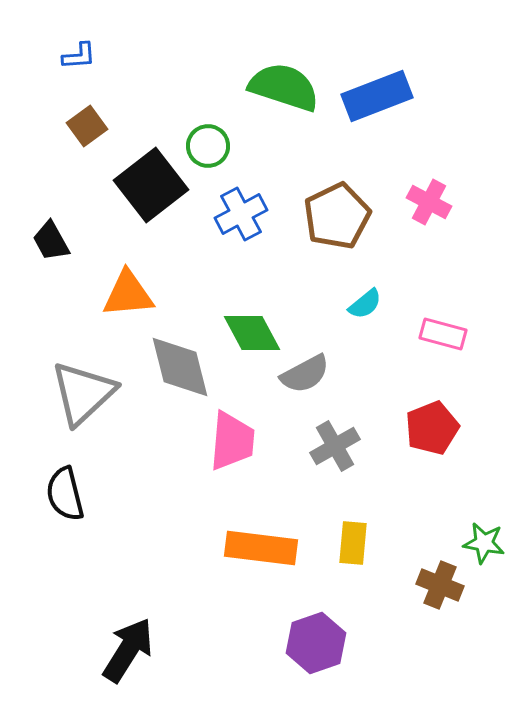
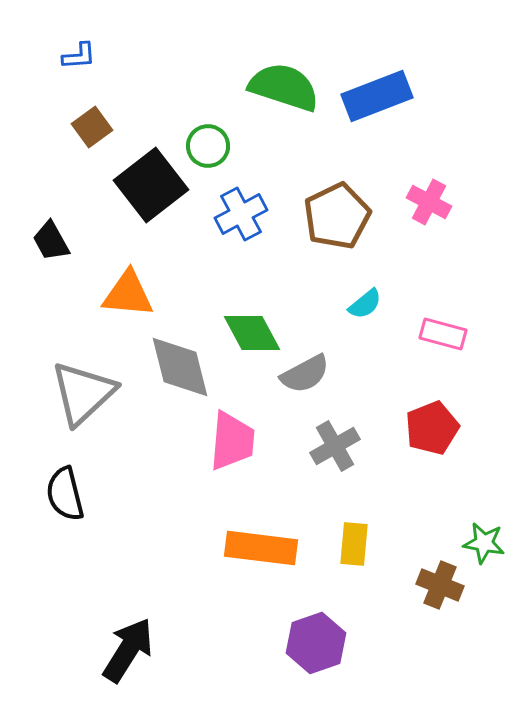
brown square: moved 5 px right, 1 px down
orange triangle: rotated 10 degrees clockwise
yellow rectangle: moved 1 px right, 1 px down
